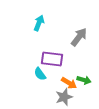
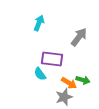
green arrow: moved 1 px left
